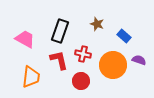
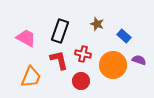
pink trapezoid: moved 1 px right, 1 px up
orange trapezoid: rotated 15 degrees clockwise
